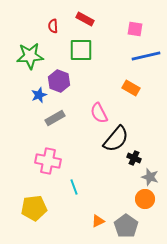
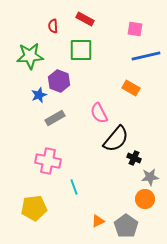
gray star: rotated 24 degrees counterclockwise
